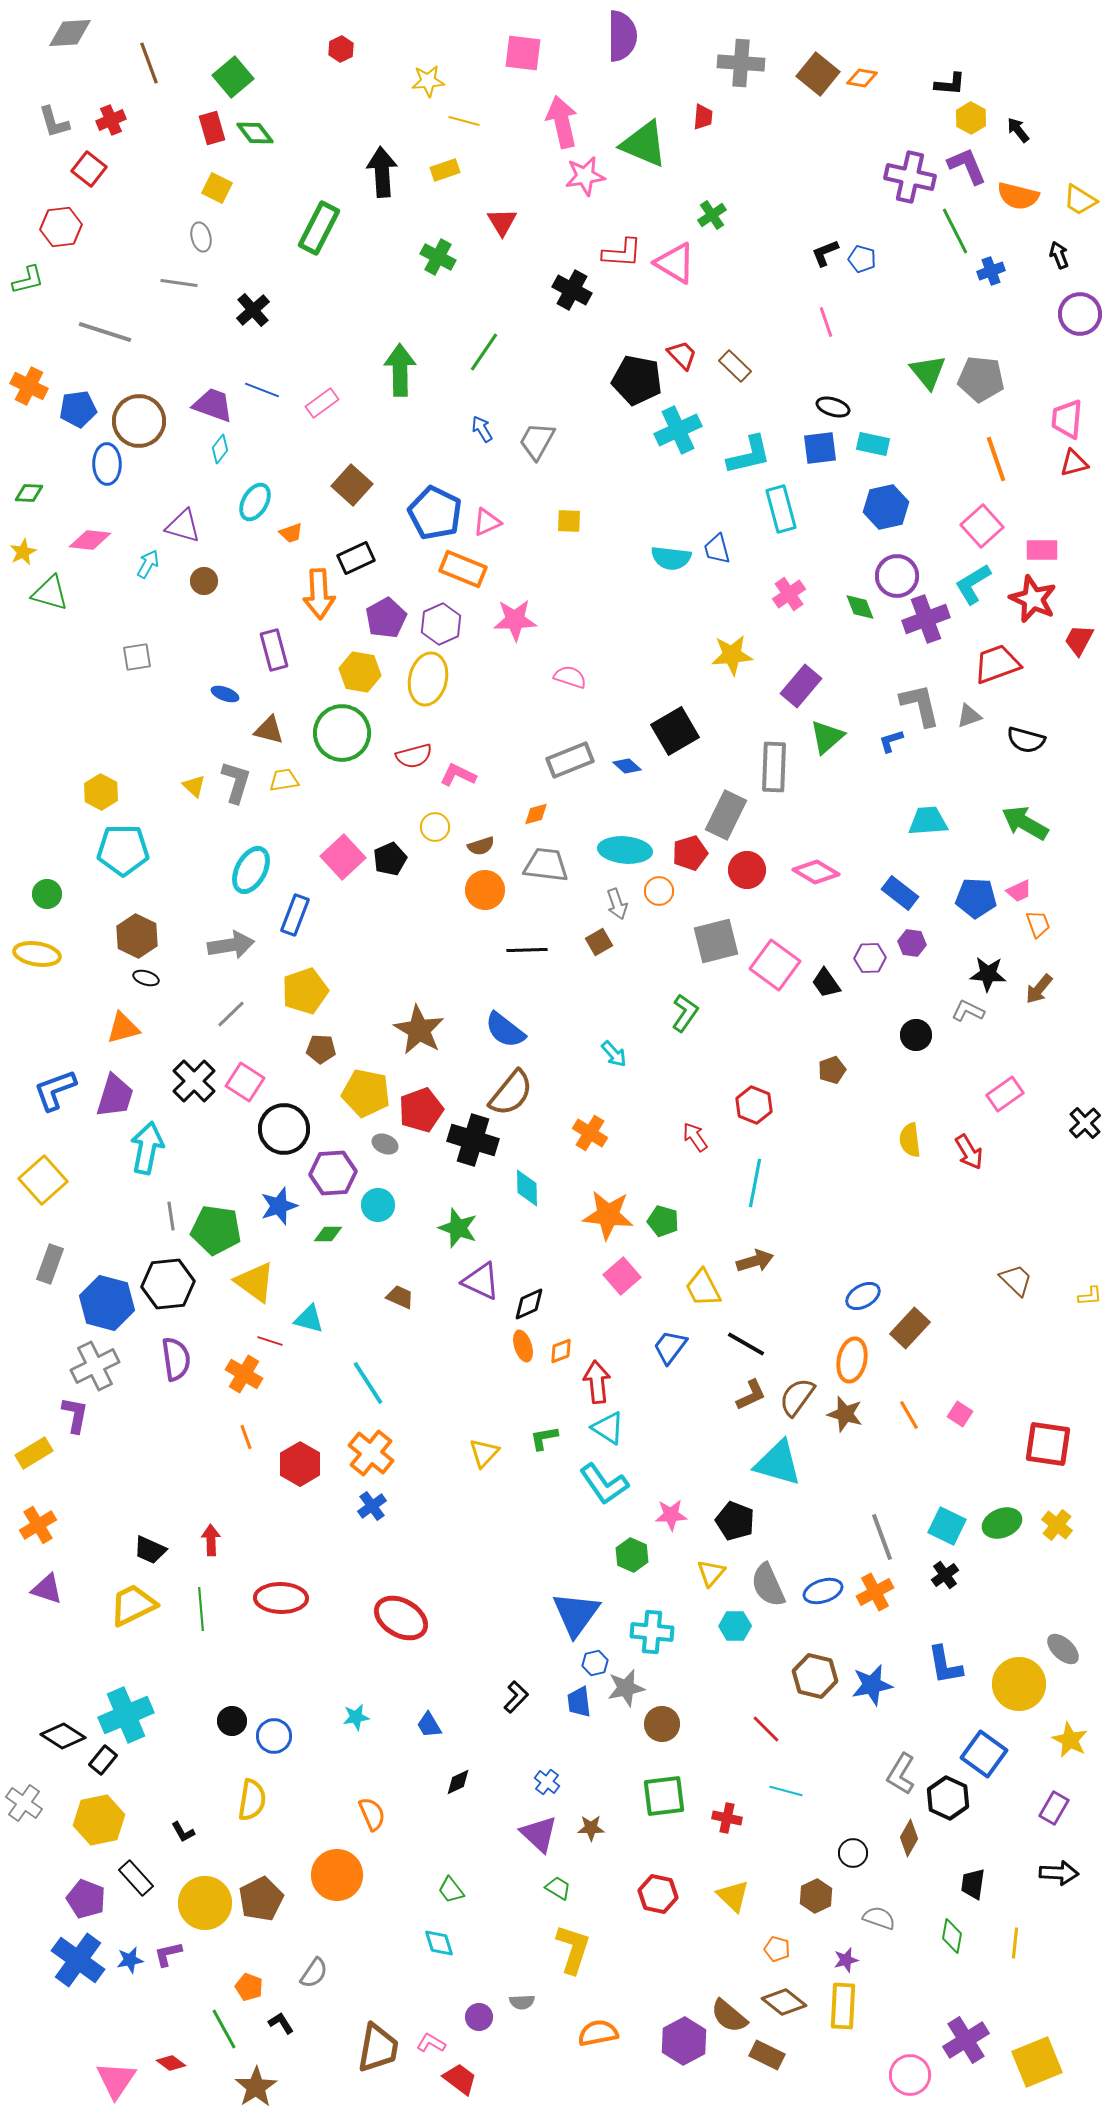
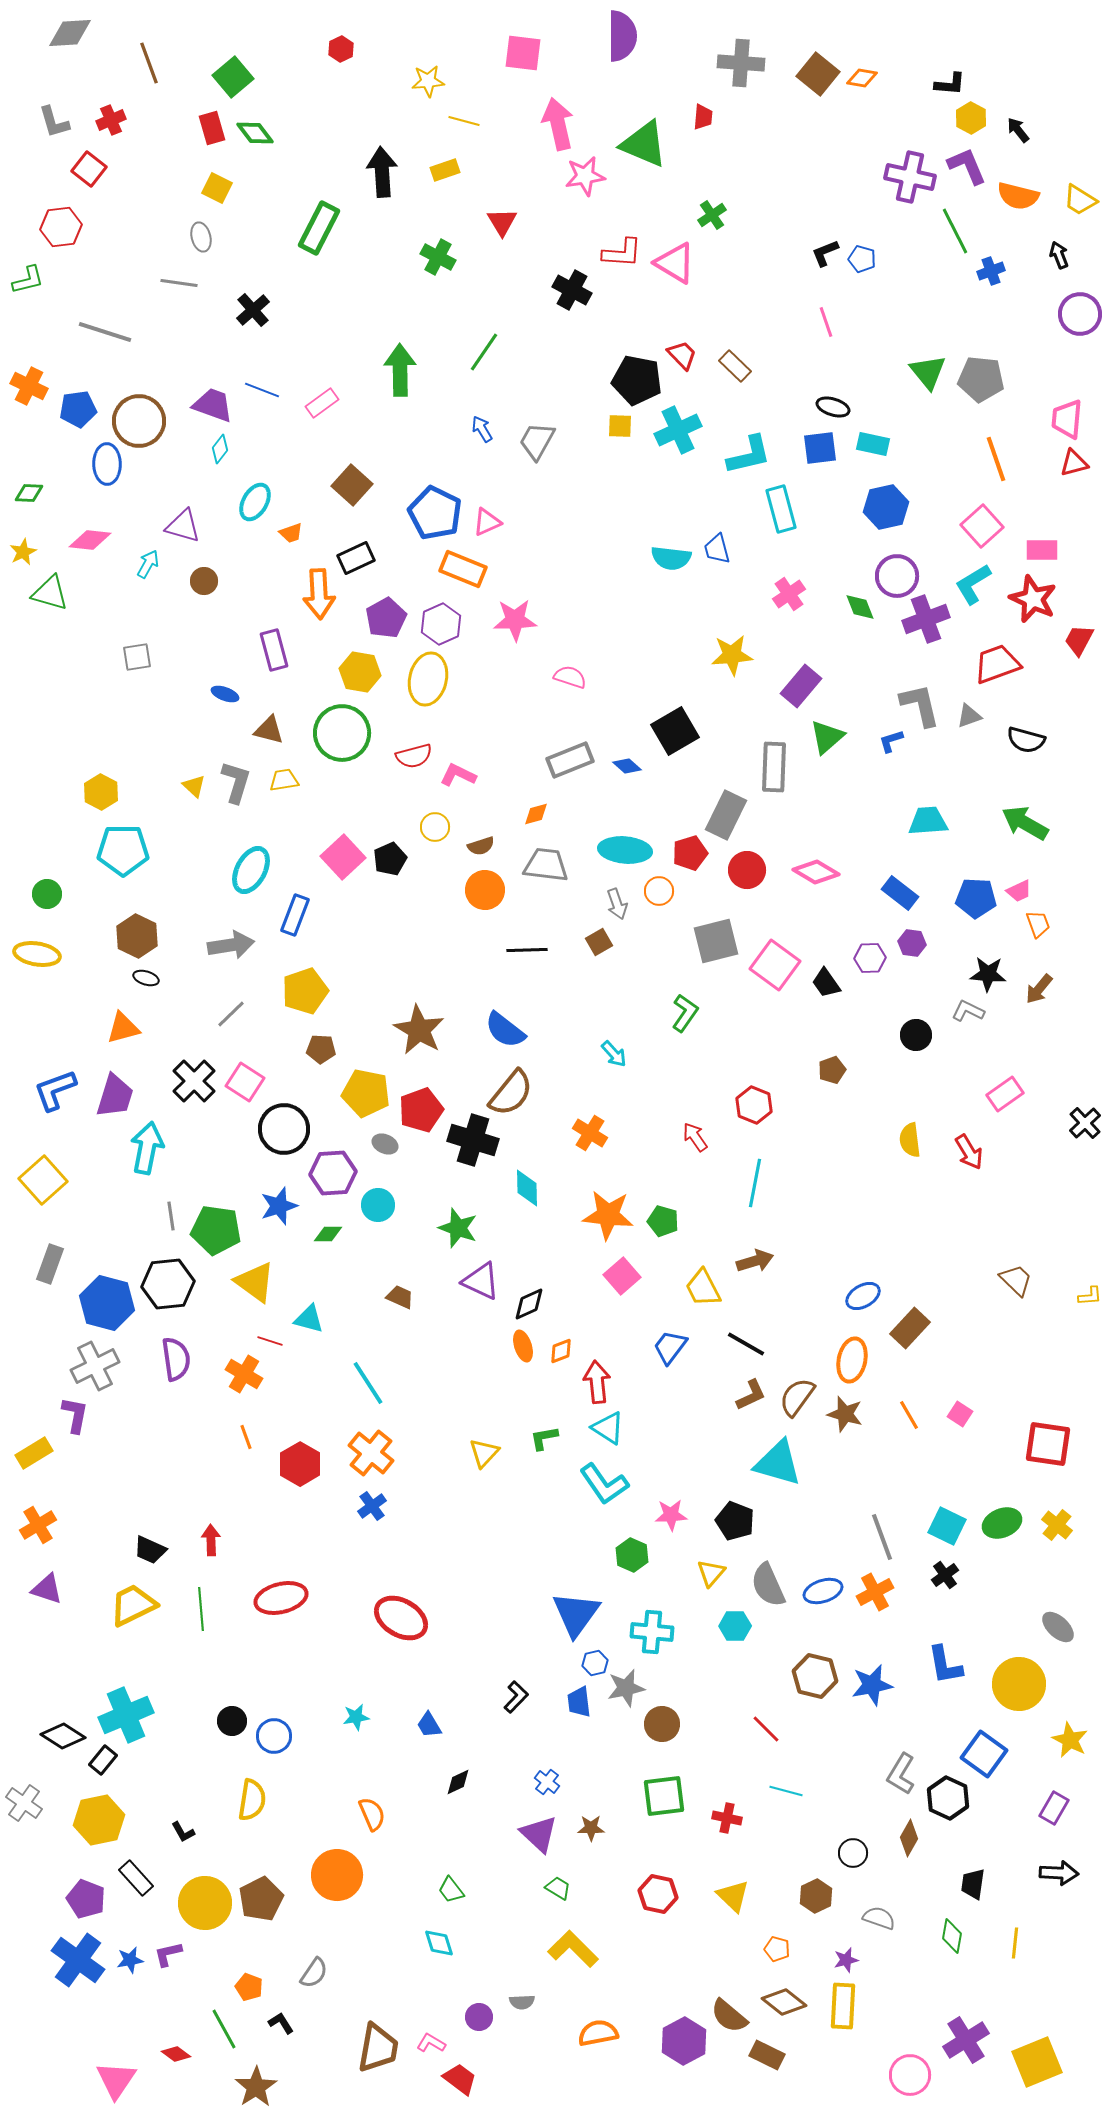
pink arrow at (562, 122): moved 4 px left, 2 px down
yellow square at (569, 521): moved 51 px right, 95 px up
red ellipse at (281, 1598): rotated 15 degrees counterclockwise
gray ellipse at (1063, 1649): moved 5 px left, 22 px up
yellow L-shape at (573, 1949): rotated 63 degrees counterclockwise
red diamond at (171, 2063): moved 5 px right, 9 px up
